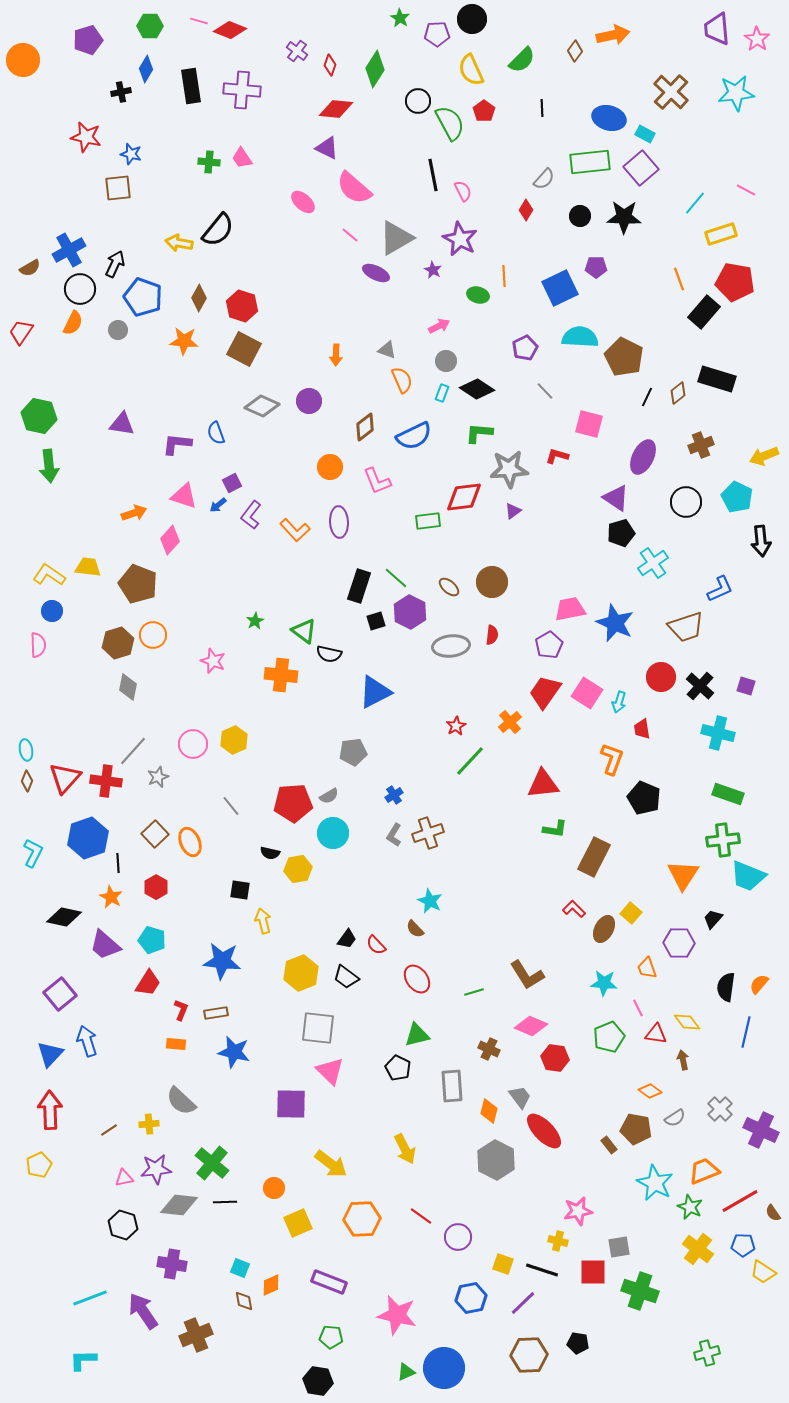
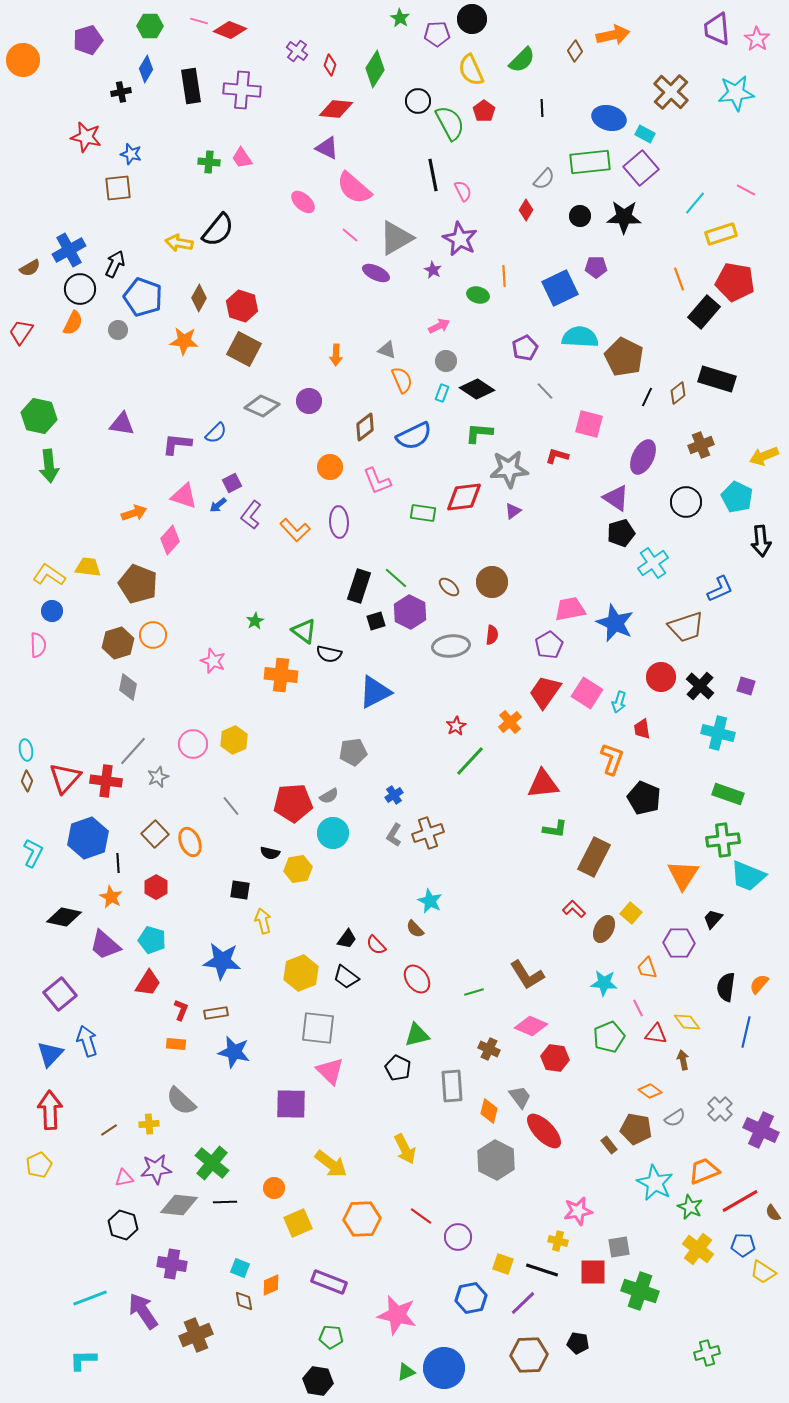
blue semicircle at (216, 433): rotated 115 degrees counterclockwise
green rectangle at (428, 521): moved 5 px left, 8 px up; rotated 15 degrees clockwise
